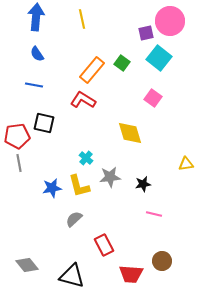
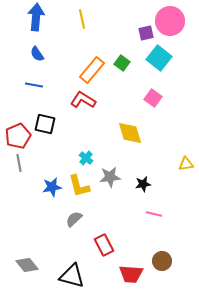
black square: moved 1 px right, 1 px down
red pentagon: moved 1 px right; rotated 15 degrees counterclockwise
blue star: moved 1 px up
